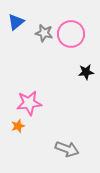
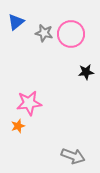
gray arrow: moved 6 px right, 7 px down
